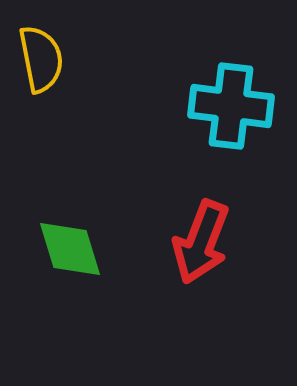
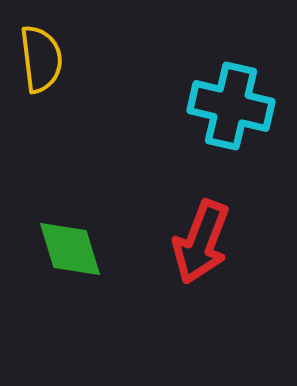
yellow semicircle: rotated 4 degrees clockwise
cyan cross: rotated 6 degrees clockwise
